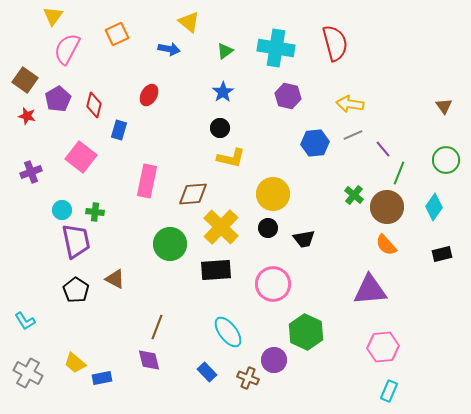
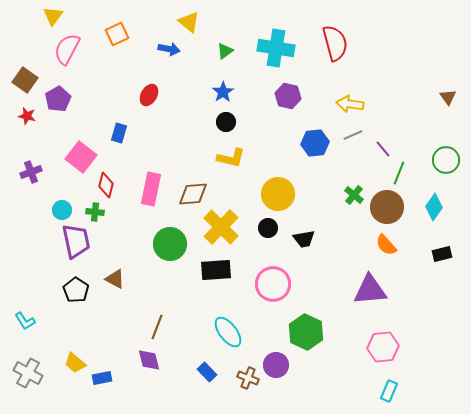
red diamond at (94, 105): moved 12 px right, 80 px down
brown triangle at (444, 106): moved 4 px right, 9 px up
black circle at (220, 128): moved 6 px right, 6 px up
blue rectangle at (119, 130): moved 3 px down
pink rectangle at (147, 181): moved 4 px right, 8 px down
yellow circle at (273, 194): moved 5 px right
purple circle at (274, 360): moved 2 px right, 5 px down
